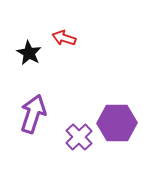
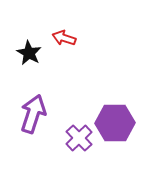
purple hexagon: moved 2 px left
purple cross: moved 1 px down
